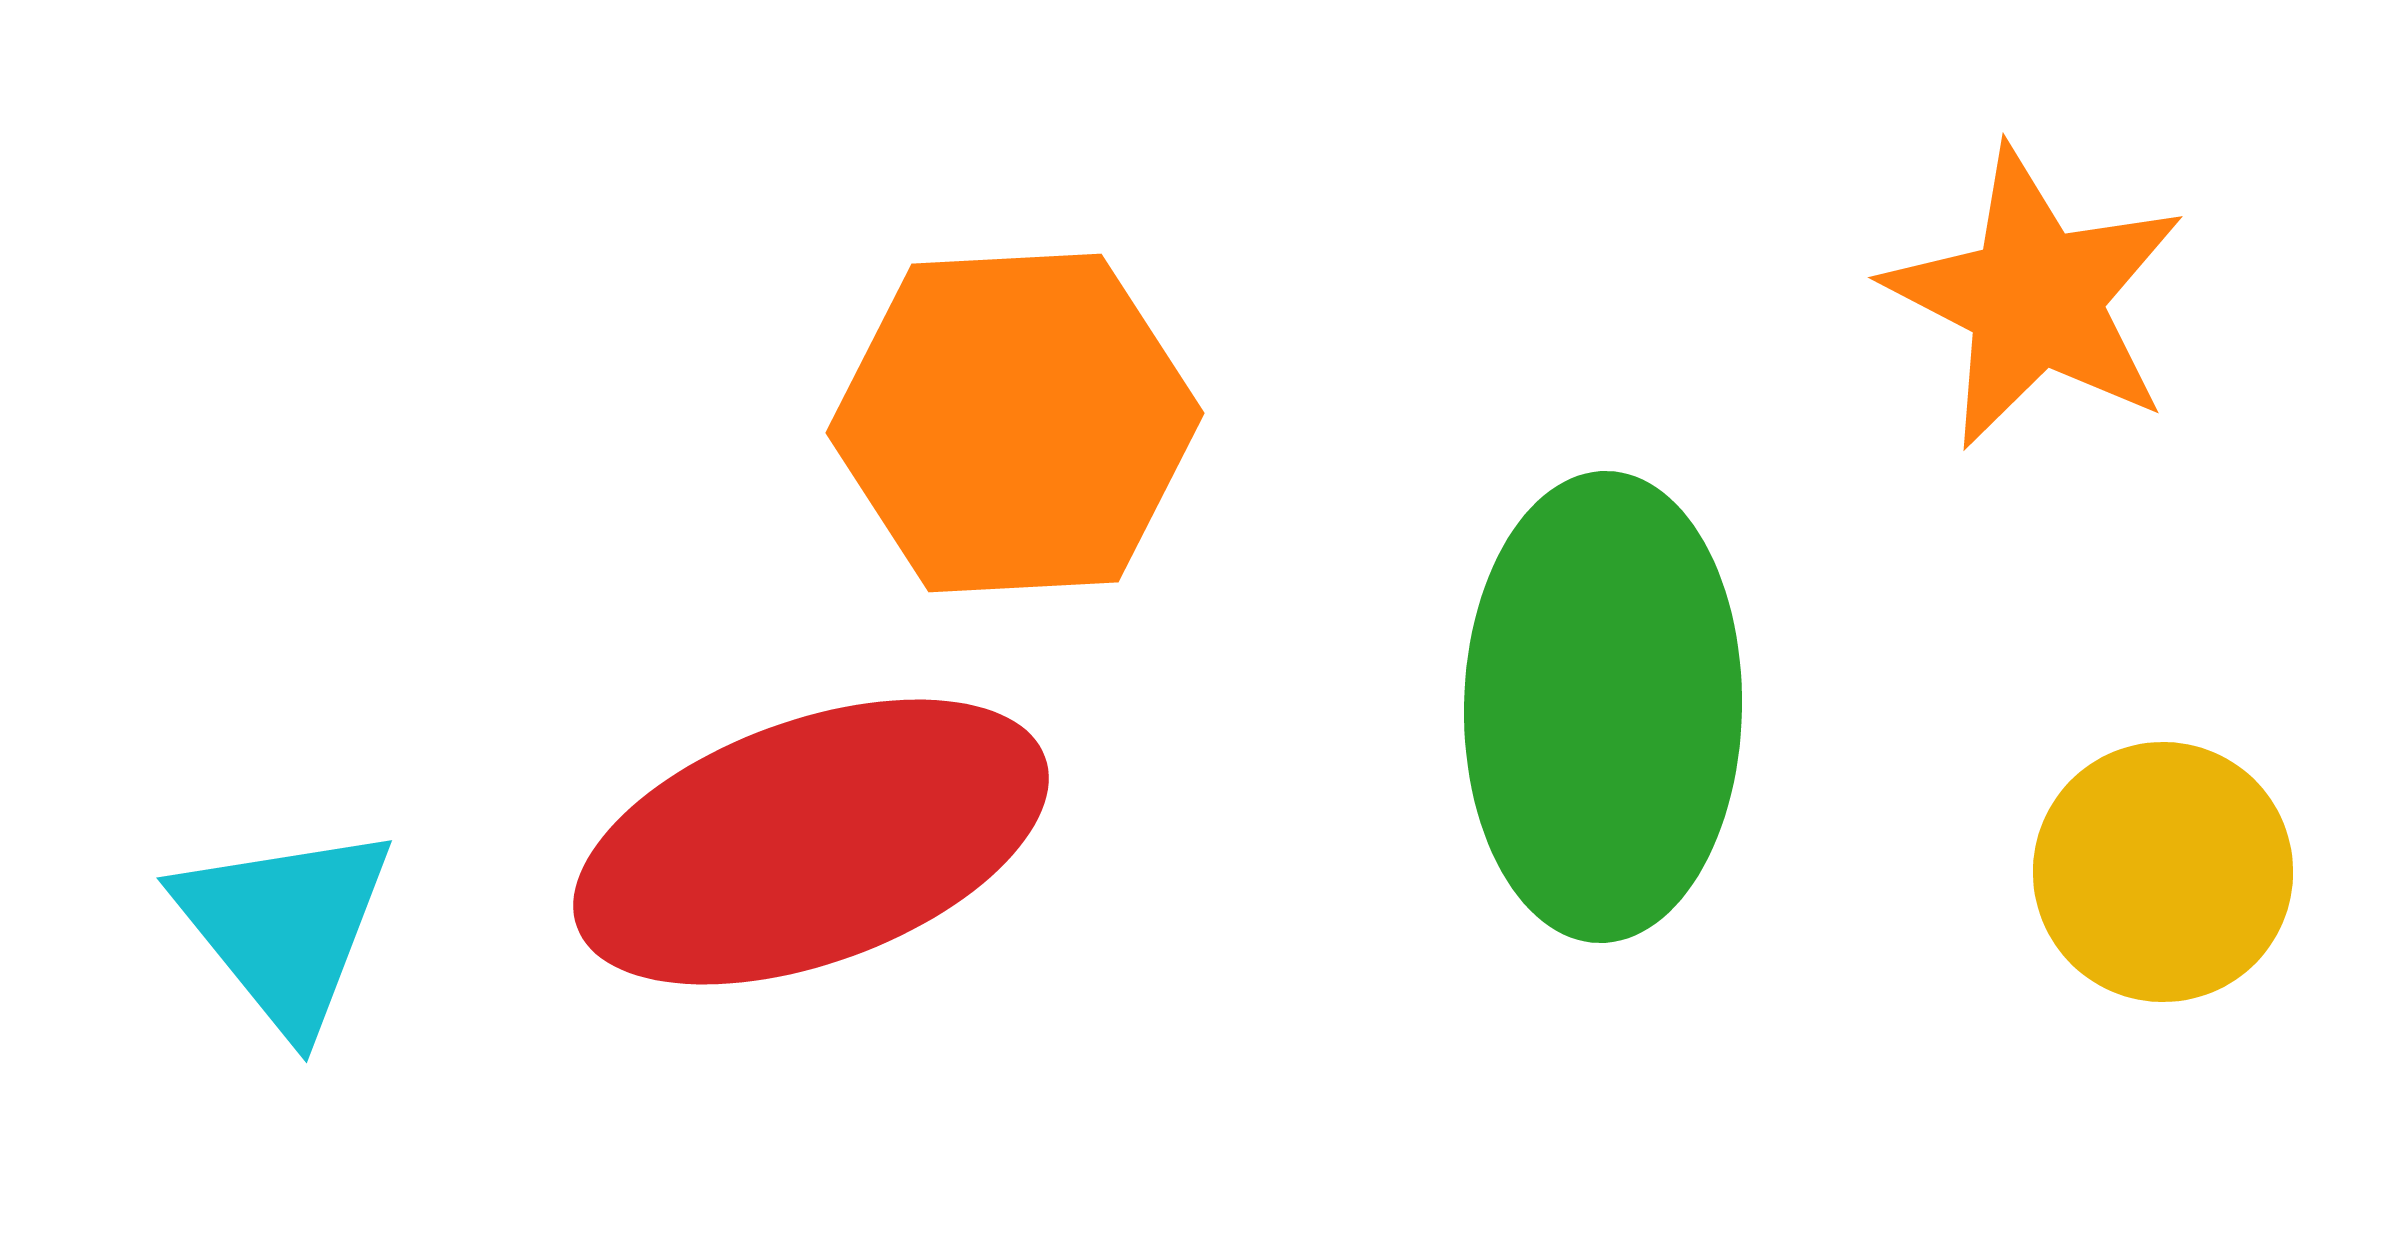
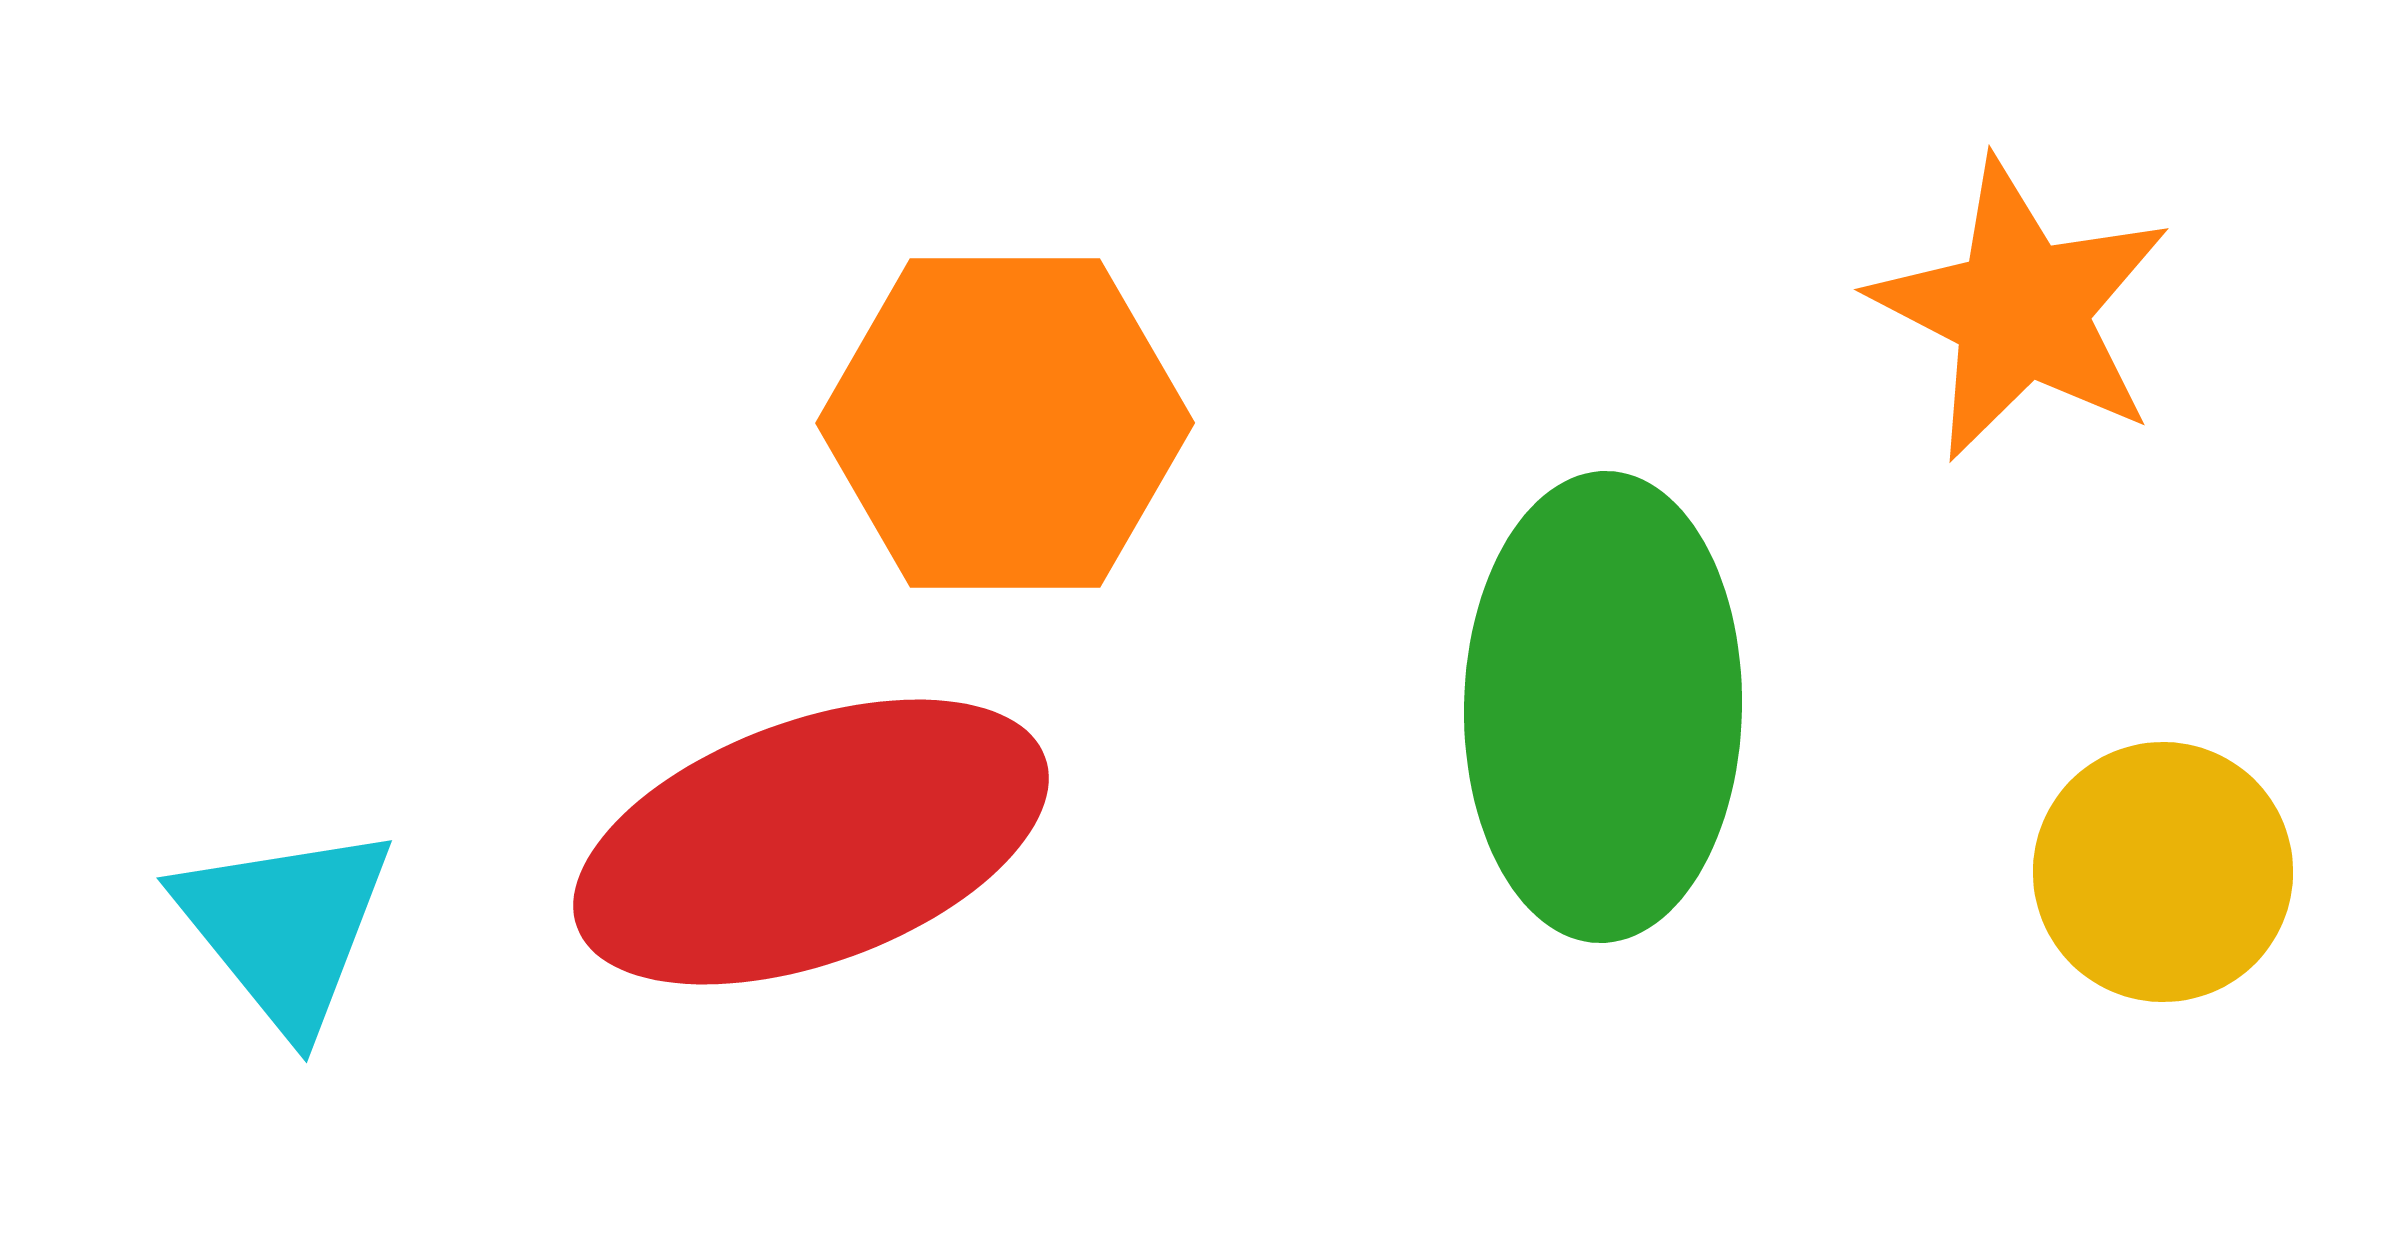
orange star: moved 14 px left, 12 px down
orange hexagon: moved 10 px left; rotated 3 degrees clockwise
